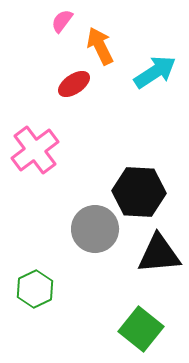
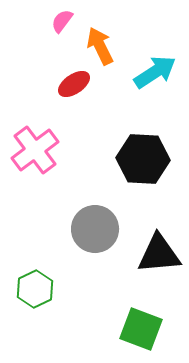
black hexagon: moved 4 px right, 33 px up
green square: rotated 18 degrees counterclockwise
